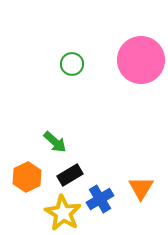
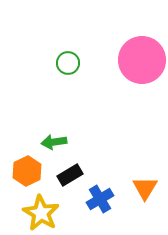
pink circle: moved 1 px right
green circle: moved 4 px left, 1 px up
green arrow: moved 1 px left; rotated 130 degrees clockwise
orange hexagon: moved 6 px up
orange triangle: moved 4 px right
yellow star: moved 22 px left
